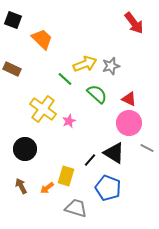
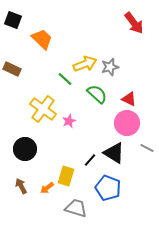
gray star: moved 1 px left, 1 px down
pink circle: moved 2 px left
